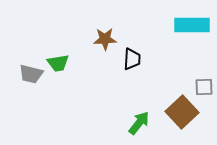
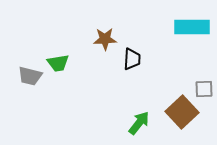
cyan rectangle: moved 2 px down
gray trapezoid: moved 1 px left, 2 px down
gray square: moved 2 px down
